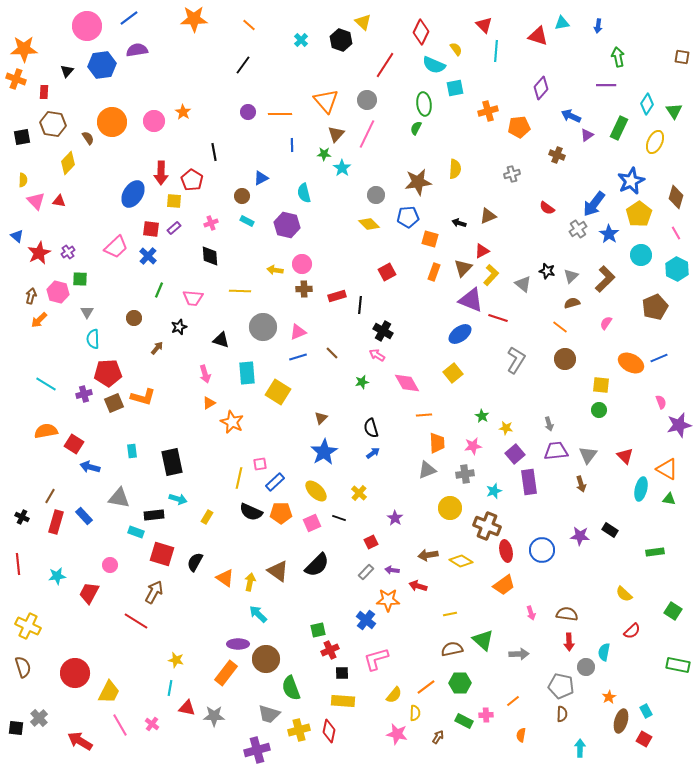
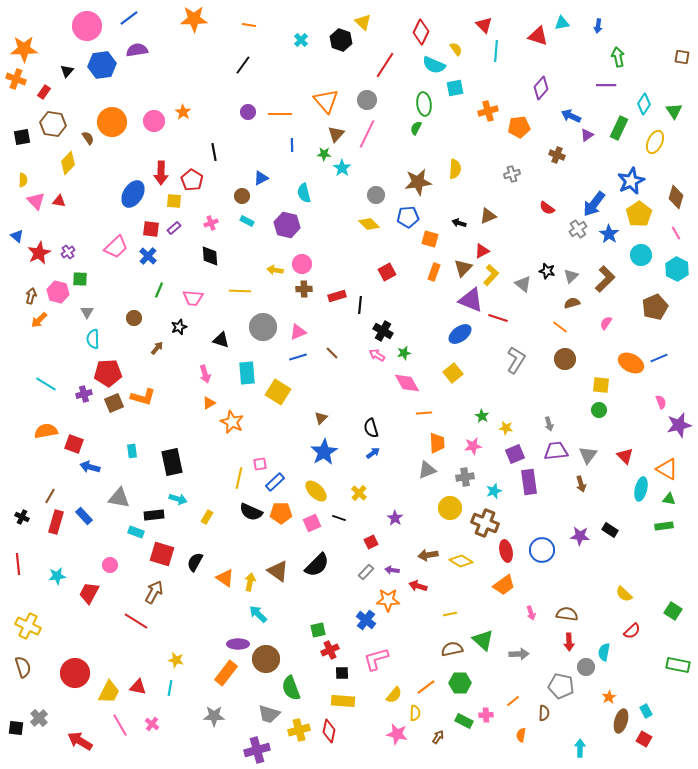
orange line at (249, 25): rotated 32 degrees counterclockwise
red rectangle at (44, 92): rotated 32 degrees clockwise
cyan diamond at (647, 104): moved 3 px left
green star at (362, 382): moved 42 px right, 29 px up
orange line at (424, 415): moved 2 px up
red square at (74, 444): rotated 12 degrees counterclockwise
purple square at (515, 454): rotated 18 degrees clockwise
gray cross at (465, 474): moved 3 px down
brown cross at (487, 526): moved 2 px left, 3 px up
green rectangle at (655, 552): moved 9 px right, 26 px up
red triangle at (187, 708): moved 49 px left, 21 px up
brown semicircle at (562, 714): moved 18 px left, 1 px up
